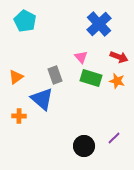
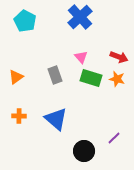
blue cross: moved 19 px left, 7 px up
orange star: moved 2 px up
blue triangle: moved 14 px right, 20 px down
black circle: moved 5 px down
